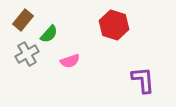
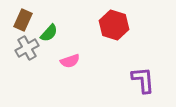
brown rectangle: rotated 15 degrees counterclockwise
green semicircle: moved 1 px up
gray cross: moved 6 px up
